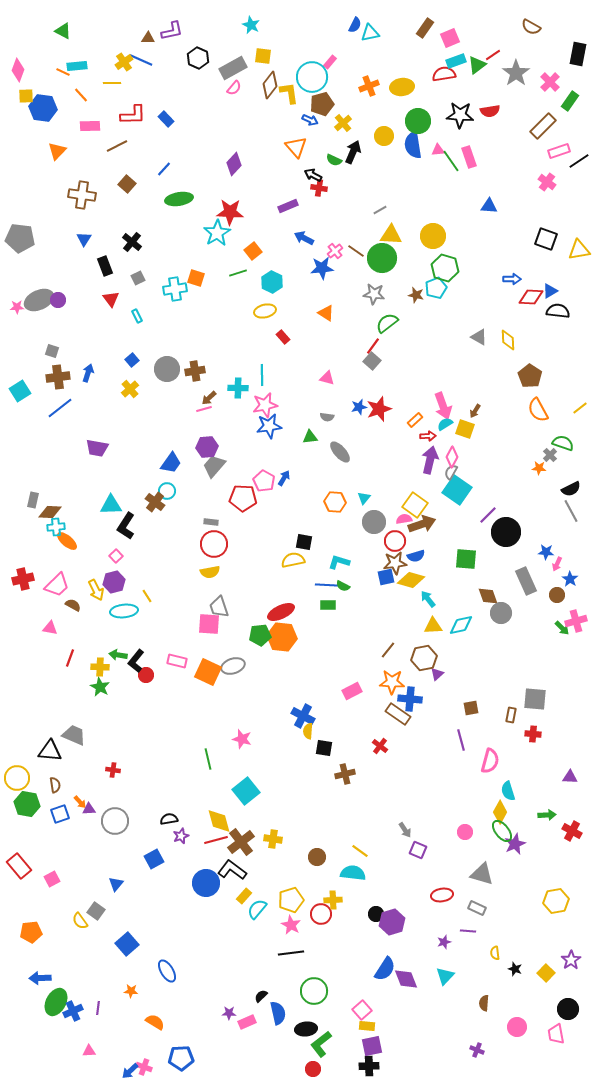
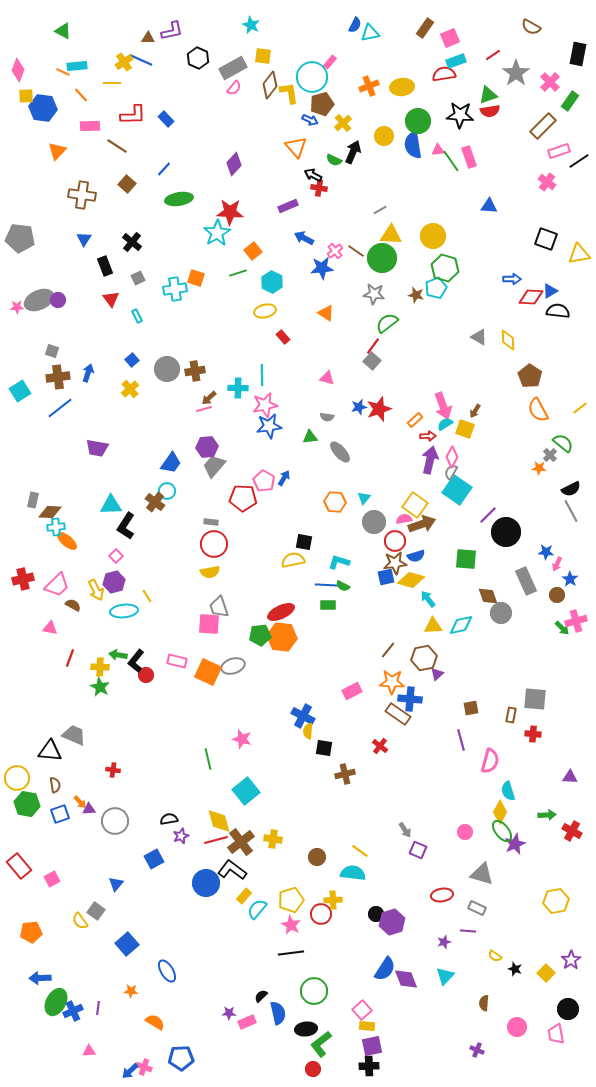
green triangle at (477, 65): moved 11 px right, 30 px down; rotated 18 degrees clockwise
brown line at (117, 146): rotated 60 degrees clockwise
yellow triangle at (579, 250): moved 4 px down
green semicircle at (563, 443): rotated 20 degrees clockwise
yellow semicircle at (495, 953): moved 3 px down; rotated 48 degrees counterclockwise
